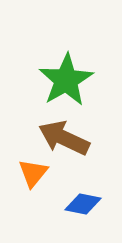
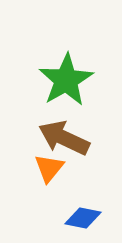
orange triangle: moved 16 px right, 5 px up
blue diamond: moved 14 px down
